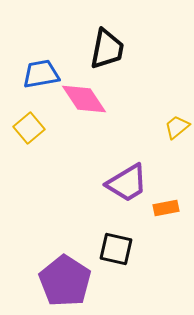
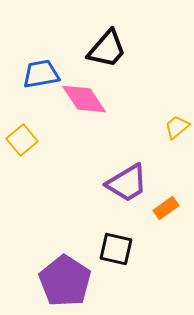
black trapezoid: rotated 30 degrees clockwise
yellow square: moved 7 px left, 12 px down
orange rectangle: rotated 25 degrees counterclockwise
